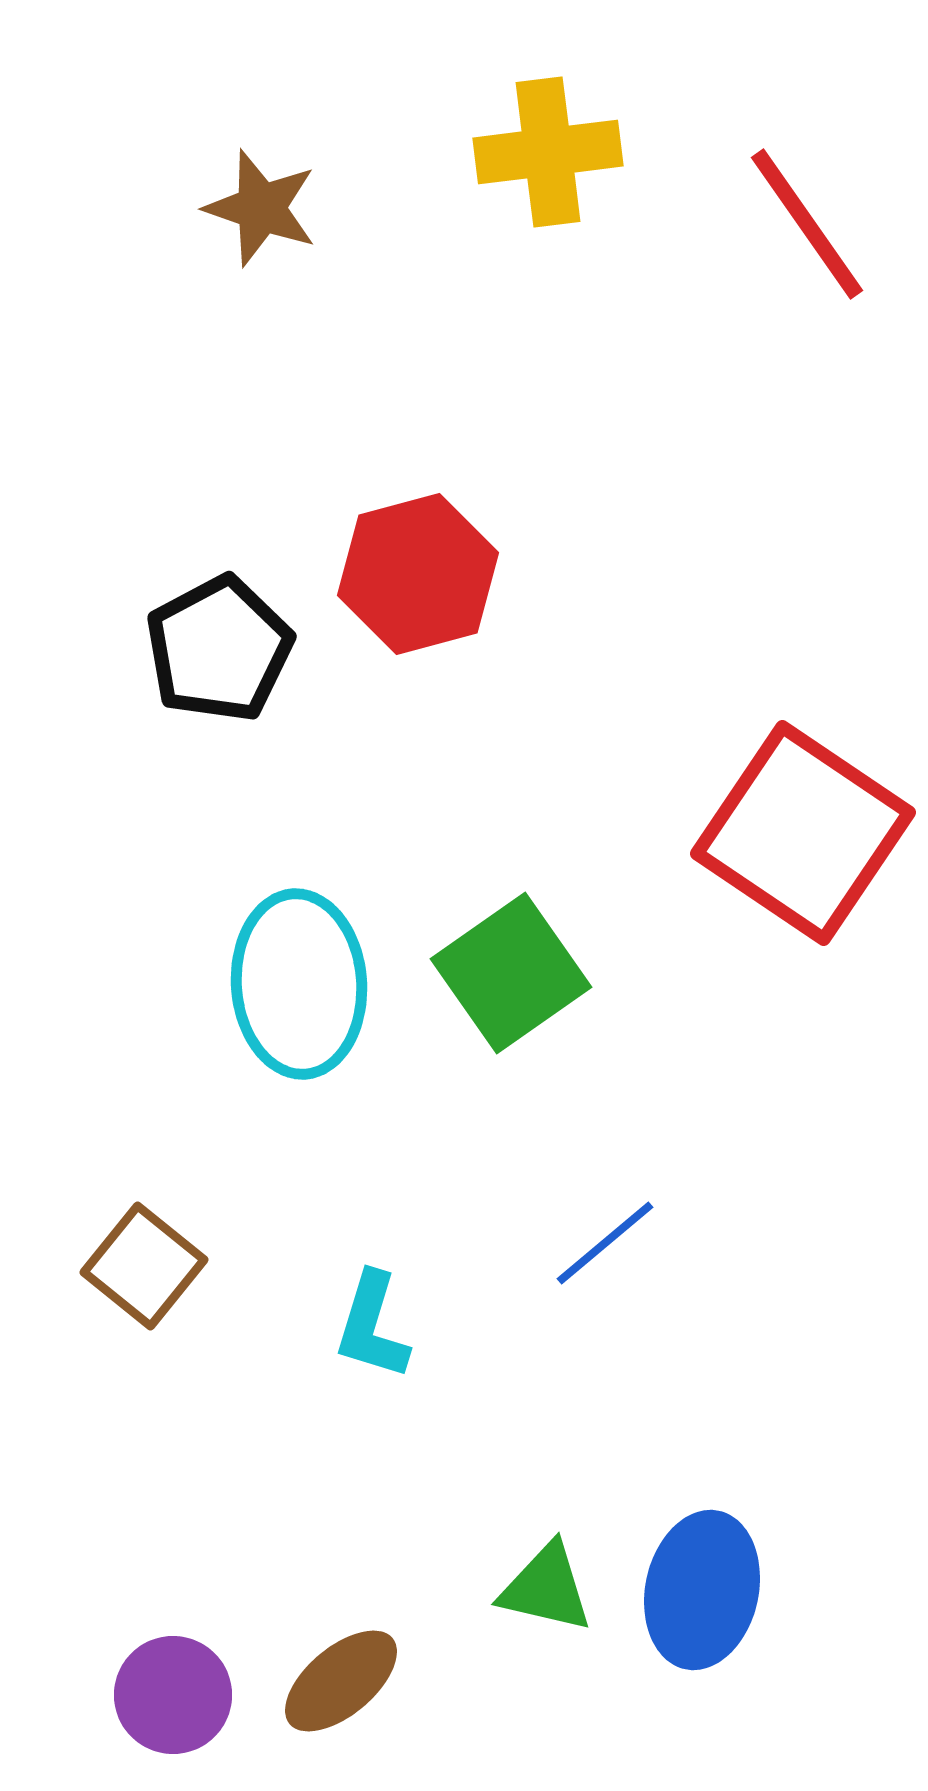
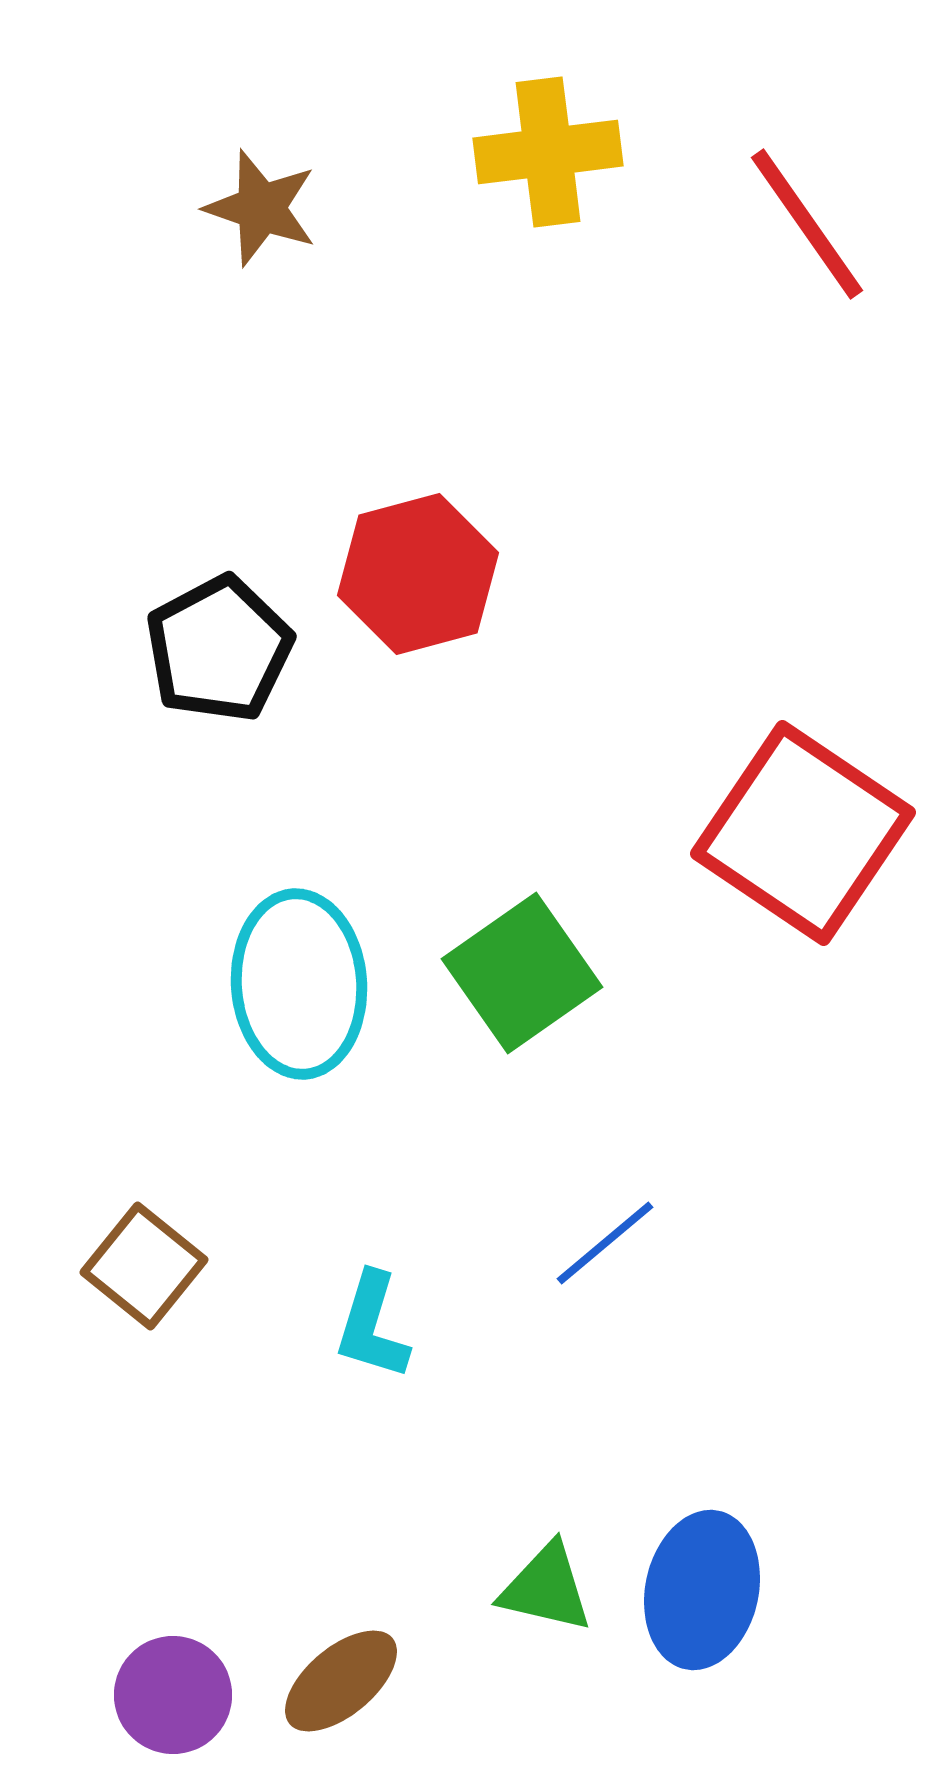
green square: moved 11 px right
